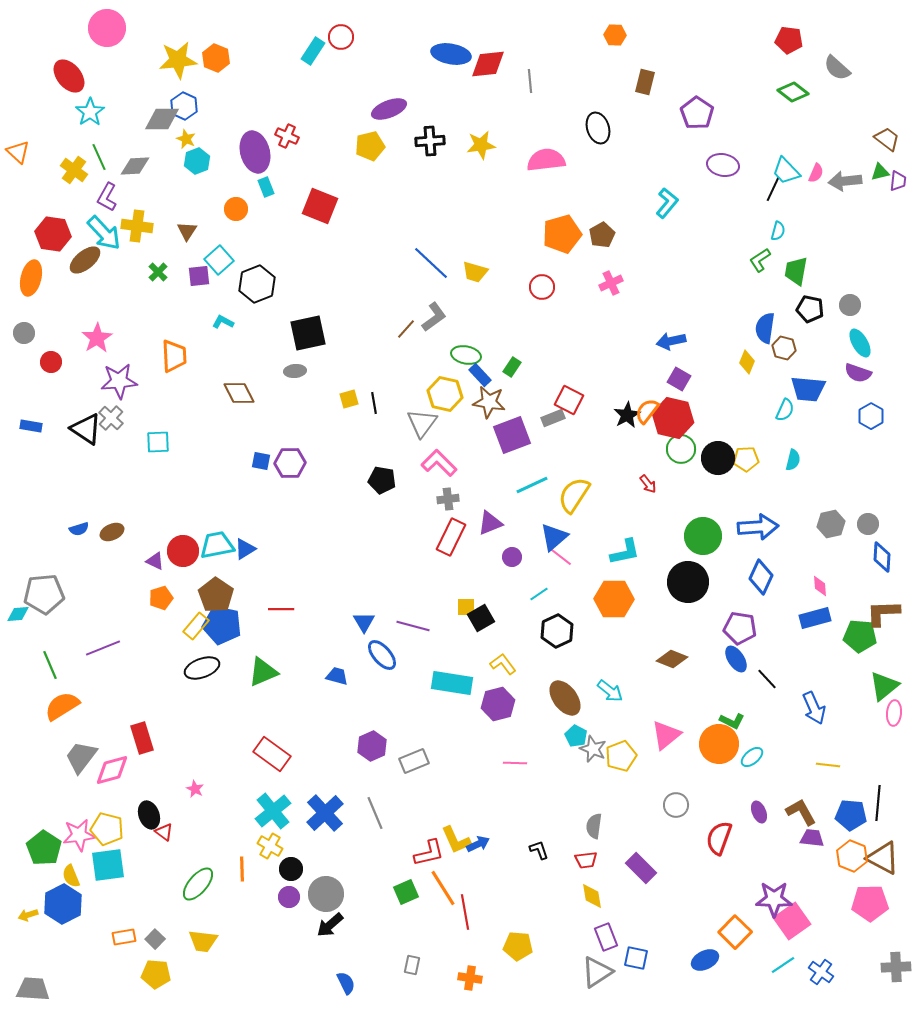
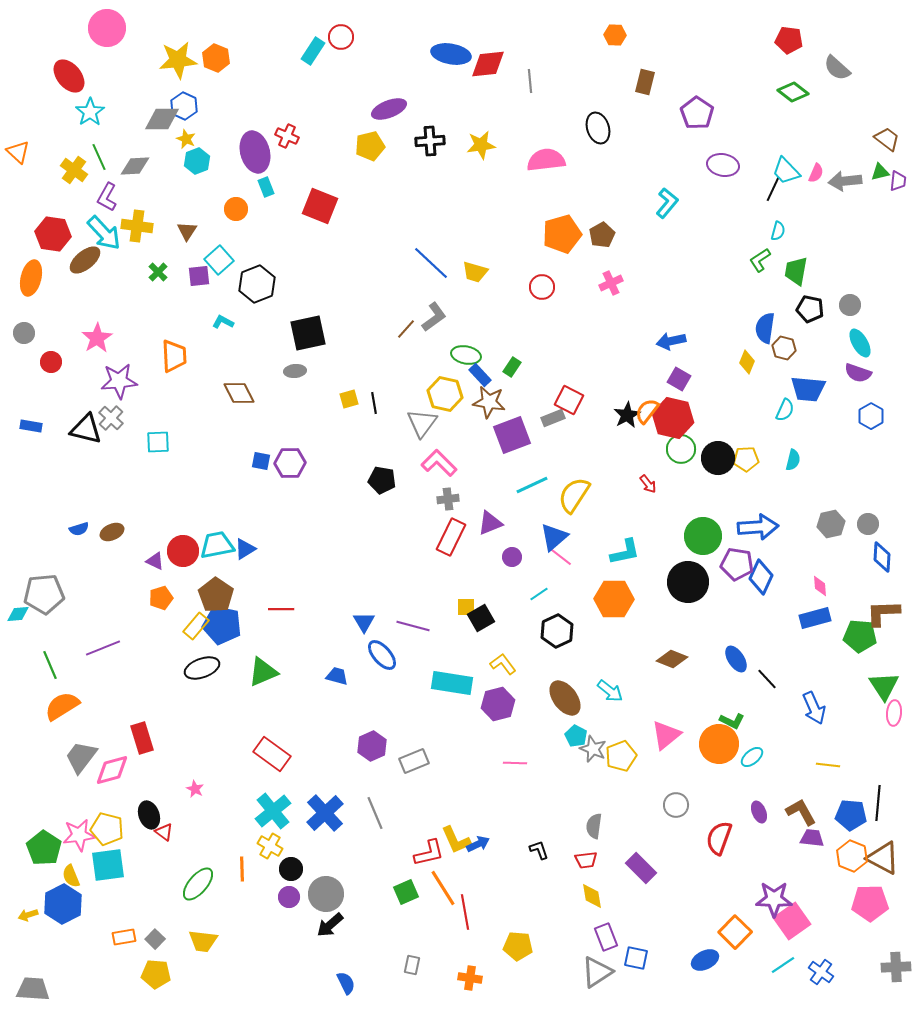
black triangle at (86, 429): rotated 20 degrees counterclockwise
purple pentagon at (740, 628): moved 3 px left, 64 px up
green triangle at (884, 686): rotated 24 degrees counterclockwise
